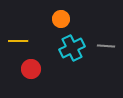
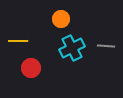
red circle: moved 1 px up
